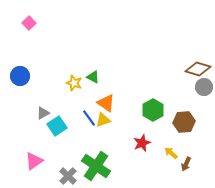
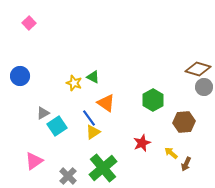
green hexagon: moved 10 px up
yellow triangle: moved 10 px left, 12 px down; rotated 14 degrees counterclockwise
green cross: moved 7 px right, 2 px down; rotated 16 degrees clockwise
